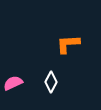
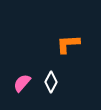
pink semicircle: moved 9 px right; rotated 24 degrees counterclockwise
